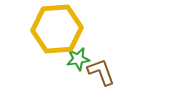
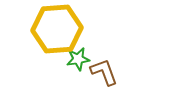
brown L-shape: moved 3 px right
